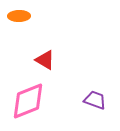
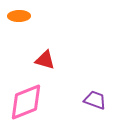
red triangle: rotated 15 degrees counterclockwise
pink diamond: moved 2 px left, 1 px down
